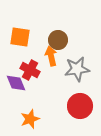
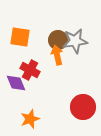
orange arrow: moved 6 px right, 1 px up
gray star: moved 2 px left, 28 px up
red circle: moved 3 px right, 1 px down
